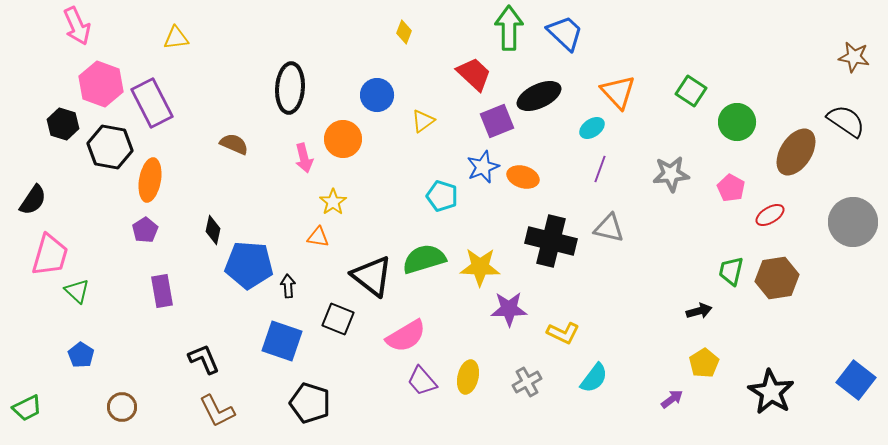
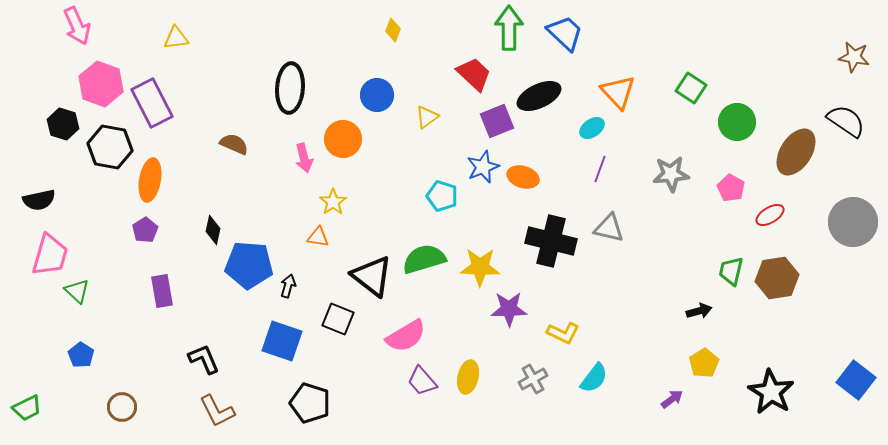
yellow diamond at (404, 32): moved 11 px left, 2 px up
green square at (691, 91): moved 3 px up
yellow triangle at (423, 121): moved 4 px right, 4 px up
black semicircle at (33, 200): moved 6 px right; rotated 44 degrees clockwise
black arrow at (288, 286): rotated 20 degrees clockwise
gray cross at (527, 382): moved 6 px right, 3 px up
